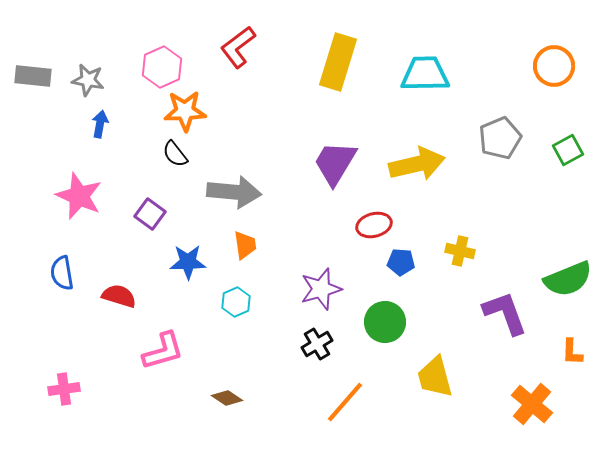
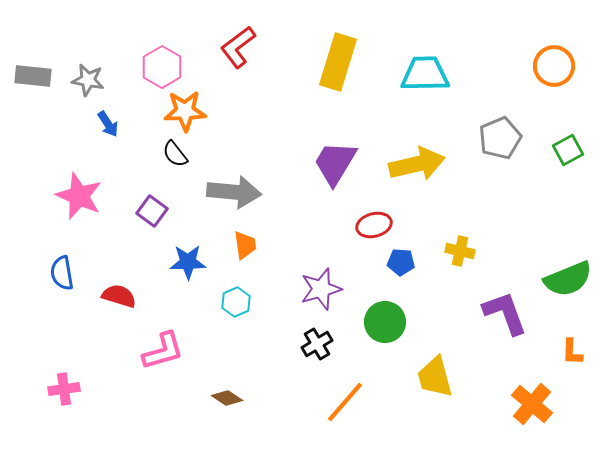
pink hexagon: rotated 6 degrees counterclockwise
blue arrow: moved 8 px right; rotated 136 degrees clockwise
purple square: moved 2 px right, 3 px up
